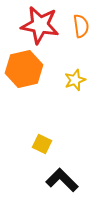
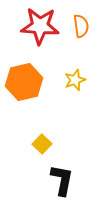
red star: moved 1 px down; rotated 6 degrees counterclockwise
orange hexagon: moved 13 px down
yellow square: rotated 18 degrees clockwise
black L-shape: rotated 56 degrees clockwise
